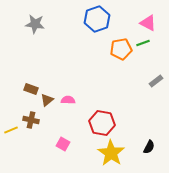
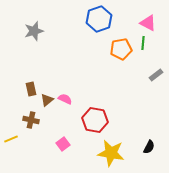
blue hexagon: moved 2 px right
gray star: moved 1 px left, 7 px down; rotated 24 degrees counterclockwise
green line: rotated 64 degrees counterclockwise
gray rectangle: moved 6 px up
brown rectangle: rotated 56 degrees clockwise
pink semicircle: moved 3 px left, 1 px up; rotated 24 degrees clockwise
red hexagon: moved 7 px left, 3 px up
yellow line: moved 9 px down
pink square: rotated 24 degrees clockwise
yellow star: rotated 24 degrees counterclockwise
